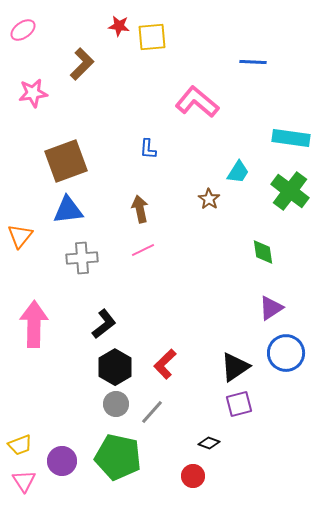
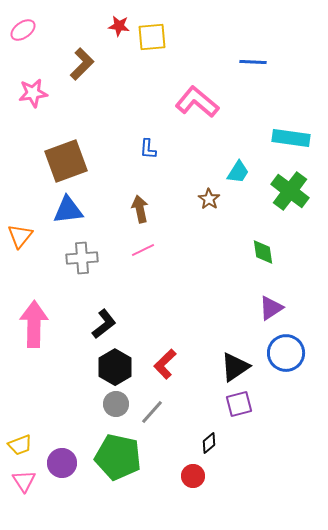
black diamond: rotated 60 degrees counterclockwise
purple circle: moved 2 px down
